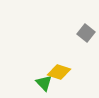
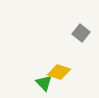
gray square: moved 5 px left
